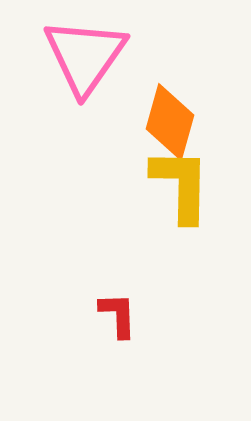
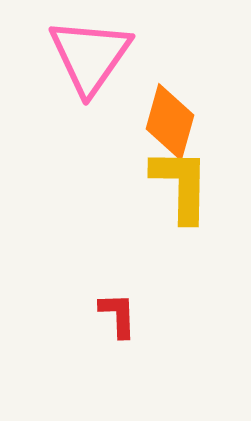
pink triangle: moved 5 px right
